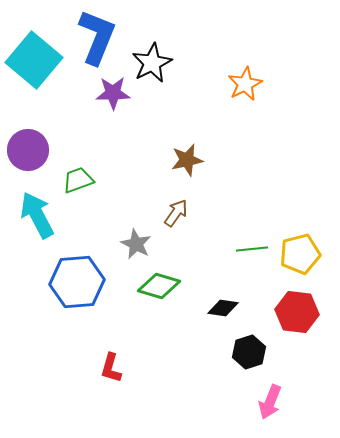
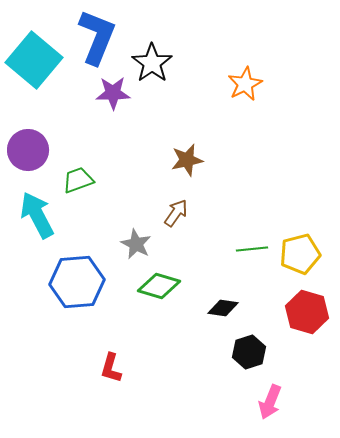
black star: rotated 9 degrees counterclockwise
red hexagon: moved 10 px right; rotated 9 degrees clockwise
